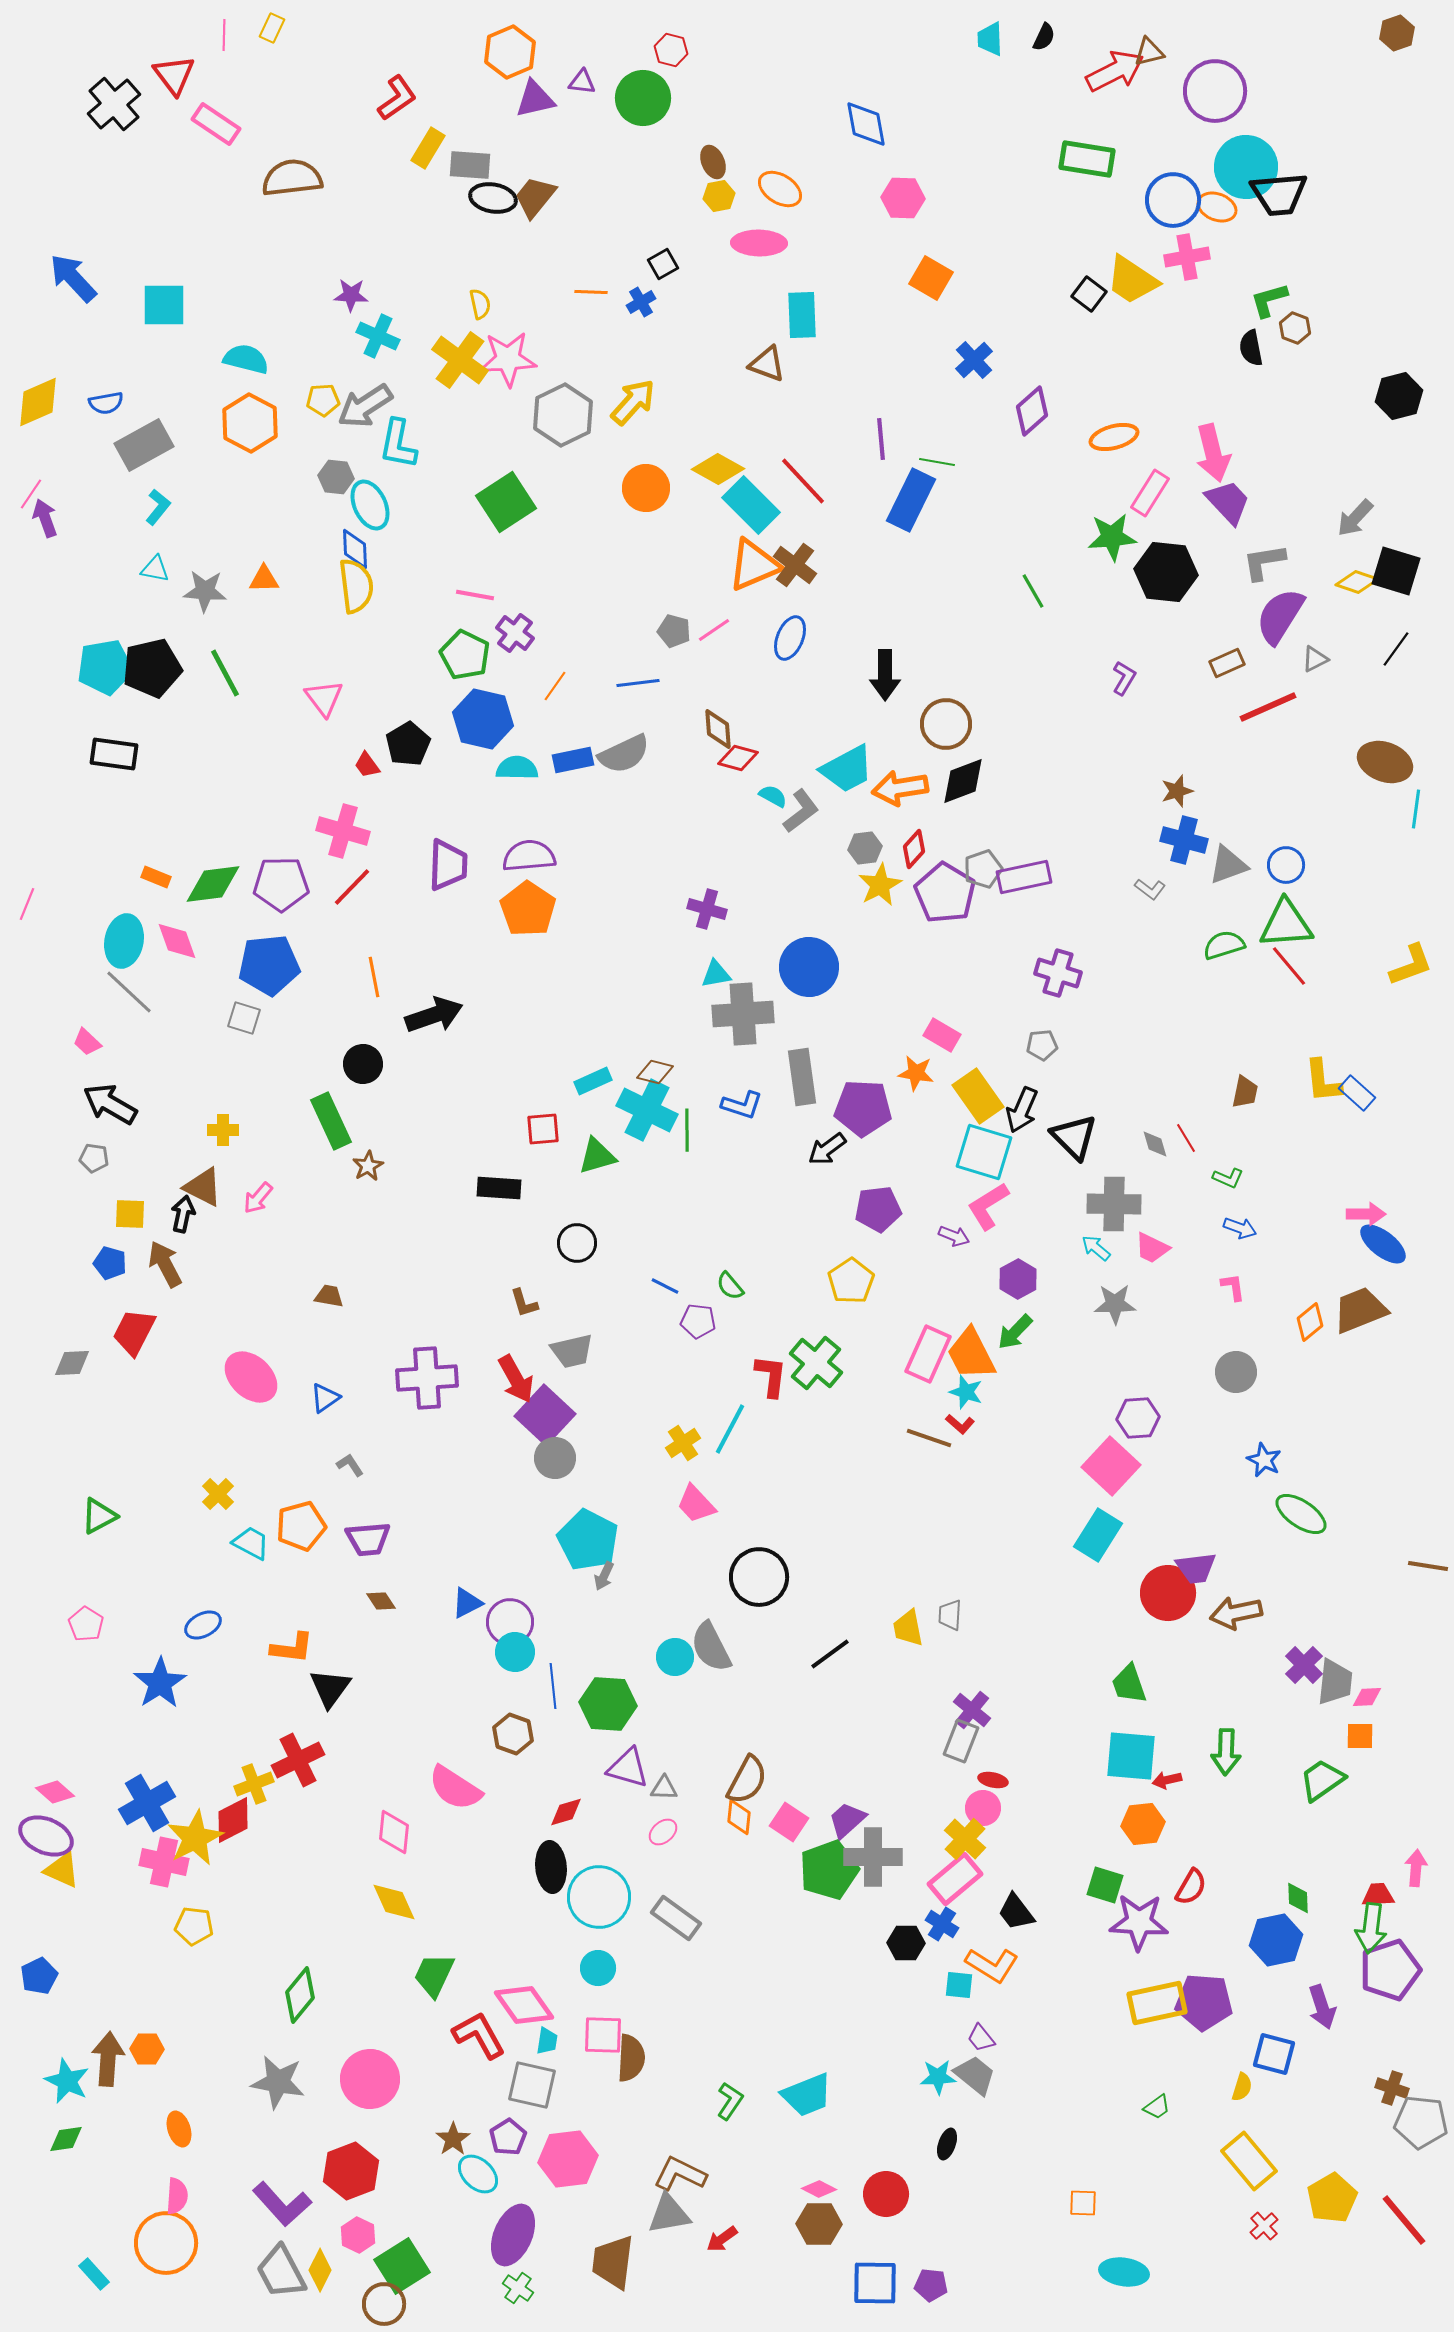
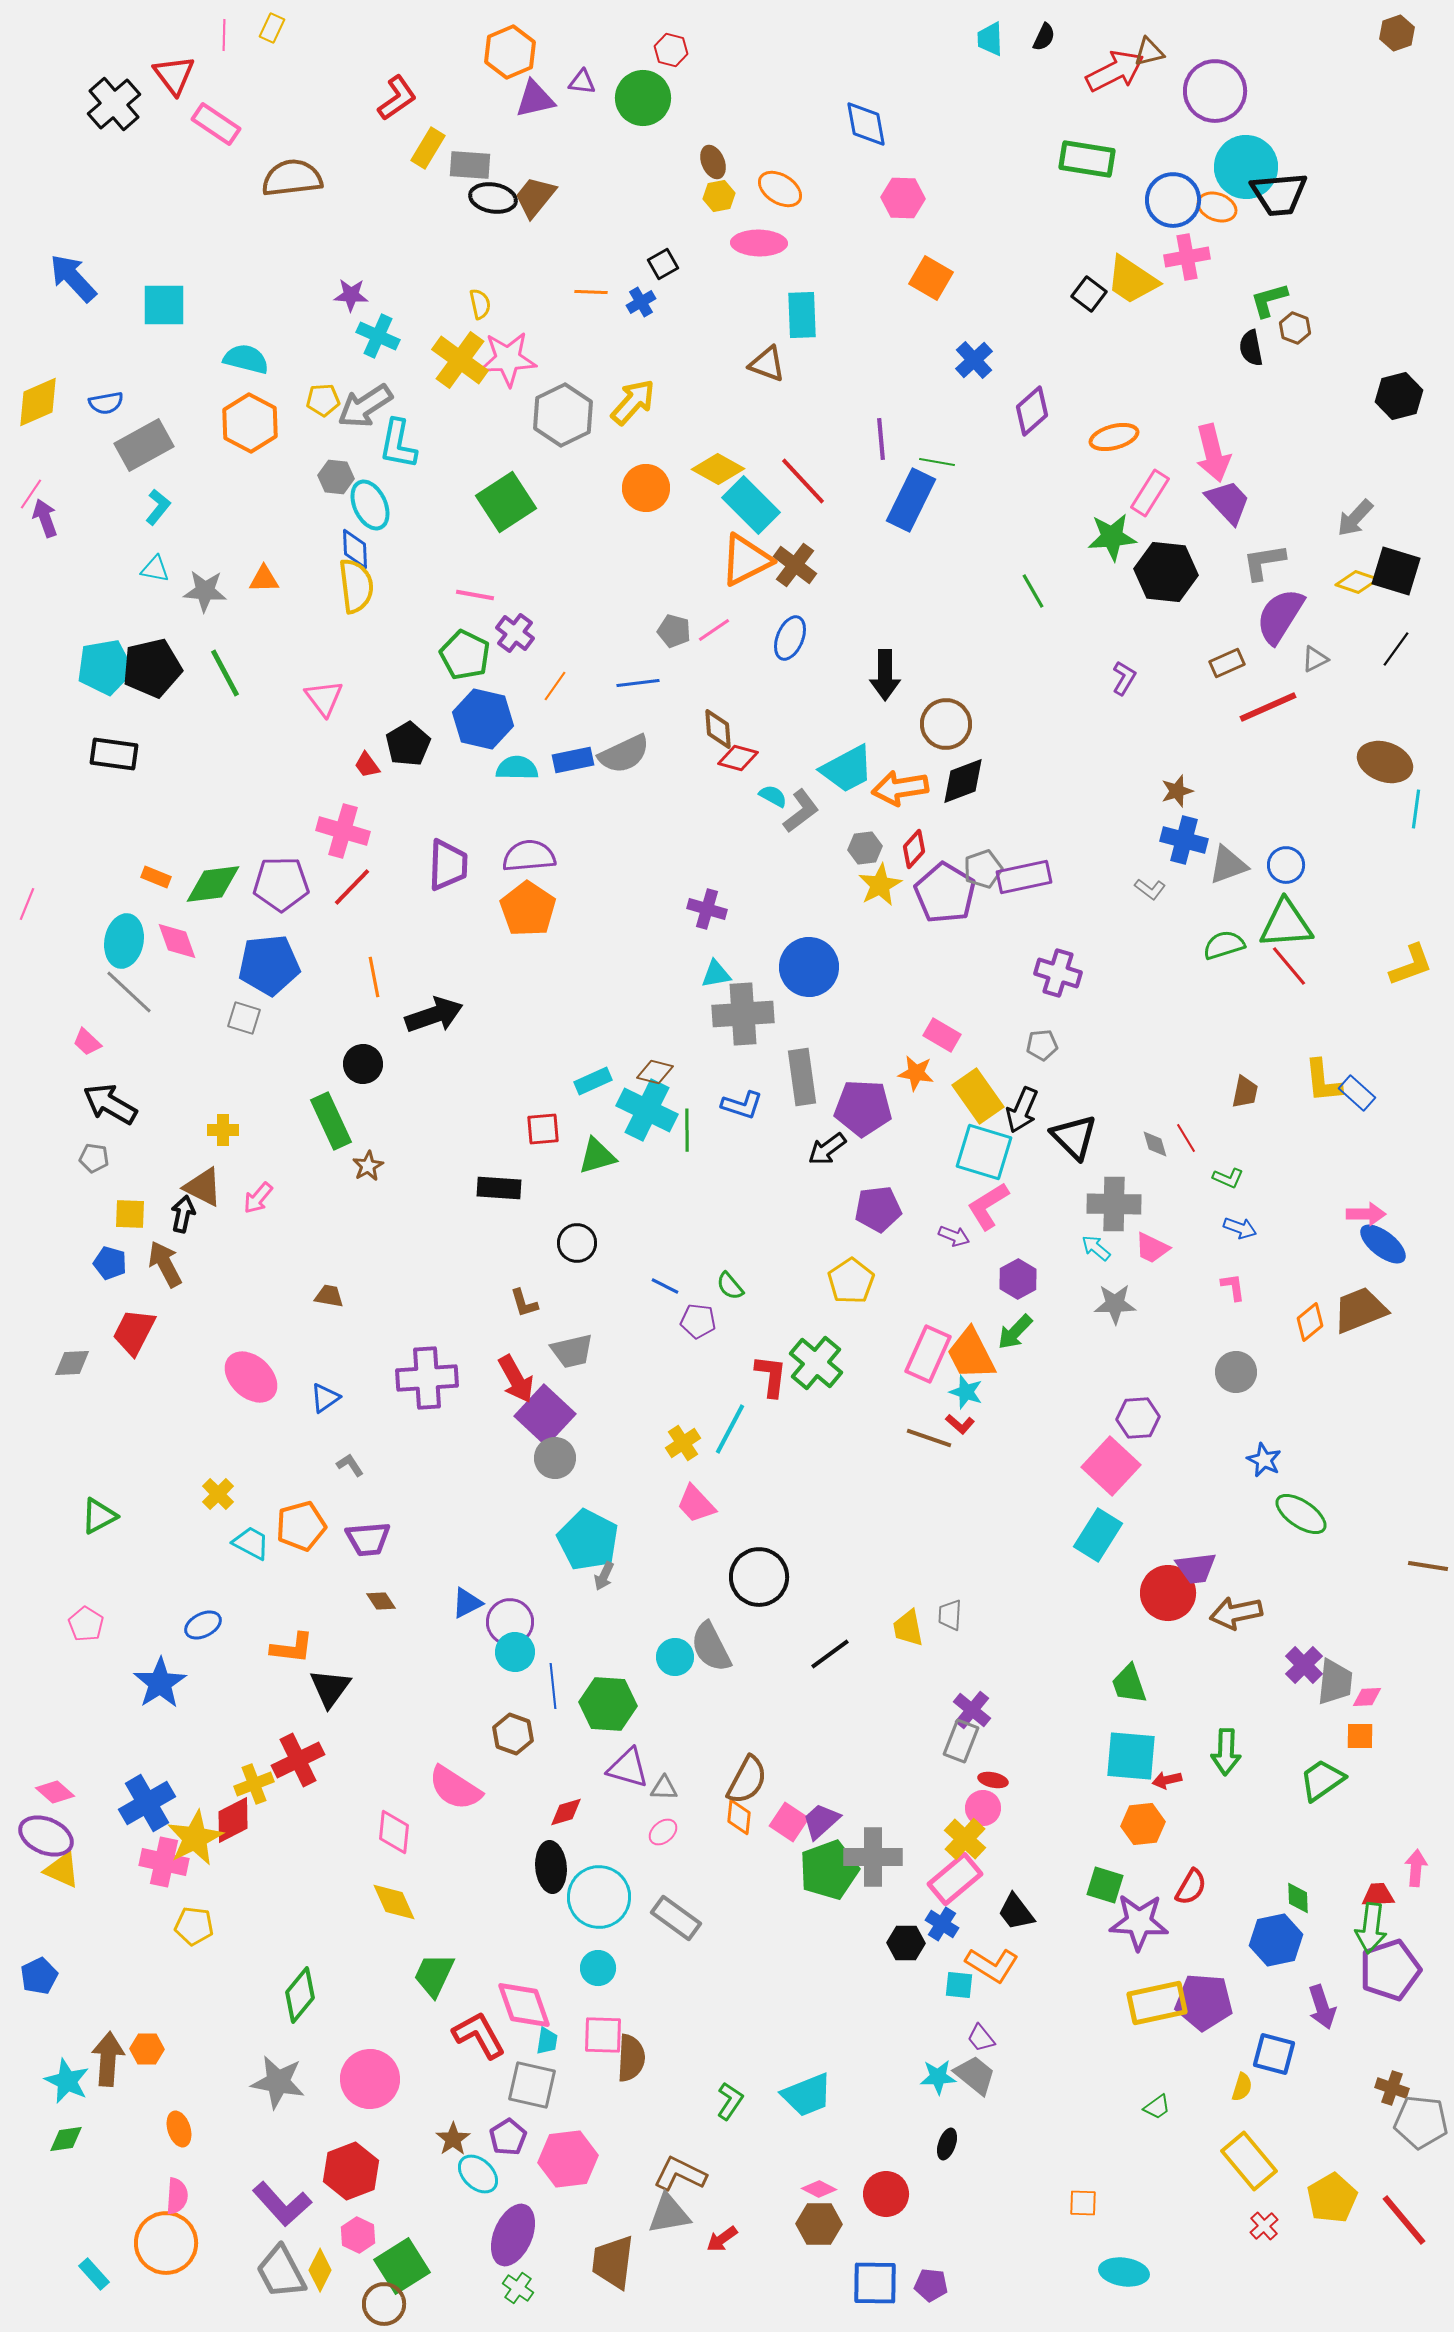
orange triangle at (754, 565): moved 8 px left, 5 px up; rotated 4 degrees counterclockwise
purple trapezoid at (847, 1820): moved 26 px left, 1 px down
pink diamond at (524, 2005): rotated 16 degrees clockwise
